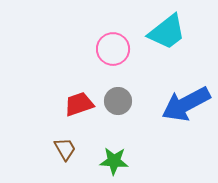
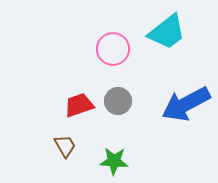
red trapezoid: moved 1 px down
brown trapezoid: moved 3 px up
